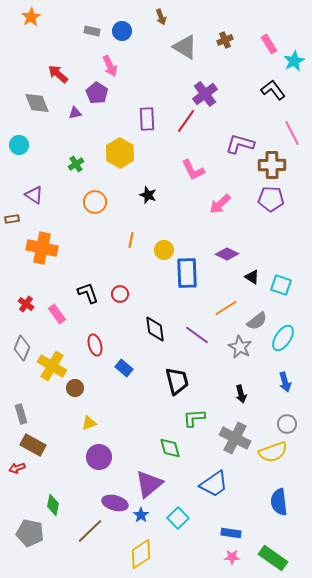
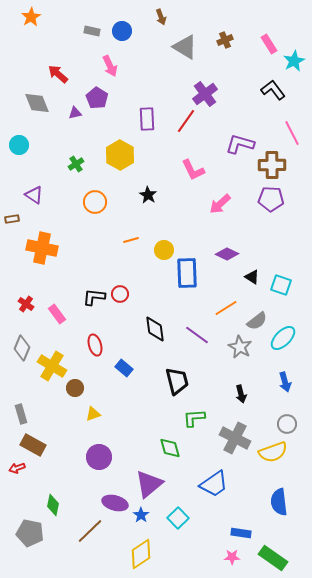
purple pentagon at (97, 93): moved 5 px down
yellow hexagon at (120, 153): moved 2 px down
black star at (148, 195): rotated 12 degrees clockwise
orange line at (131, 240): rotated 63 degrees clockwise
black L-shape at (88, 293): moved 6 px right, 4 px down; rotated 65 degrees counterclockwise
cyan ellipse at (283, 338): rotated 12 degrees clockwise
yellow triangle at (89, 423): moved 4 px right, 9 px up
blue rectangle at (231, 533): moved 10 px right
